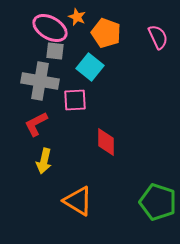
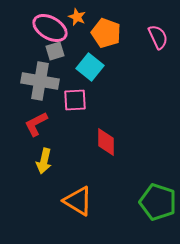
gray square: rotated 24 degrees counterclockwise
